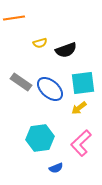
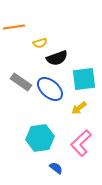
orange line: moved 9 px down
black semicircle: moved 9 px left, 8 px down
cyan square: moved 1 px right, 4 px up
blue semicircle: rotated 120 degrees counterclockwise
